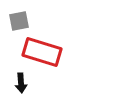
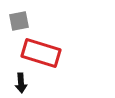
red rectangle: moved 1 px left, 1 px down
